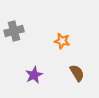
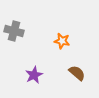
gray cross: rotated 30 degrees clockwise
brown semicircle: rotated 18 degrees counterclockwise
